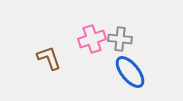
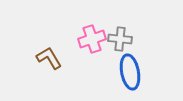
brown L-shape: rotated 12 degrees counterclockwise
blue ellipse: rotated 28 degrees clockwise
